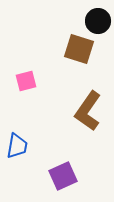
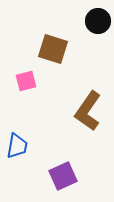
brown square: moved 26 px left
